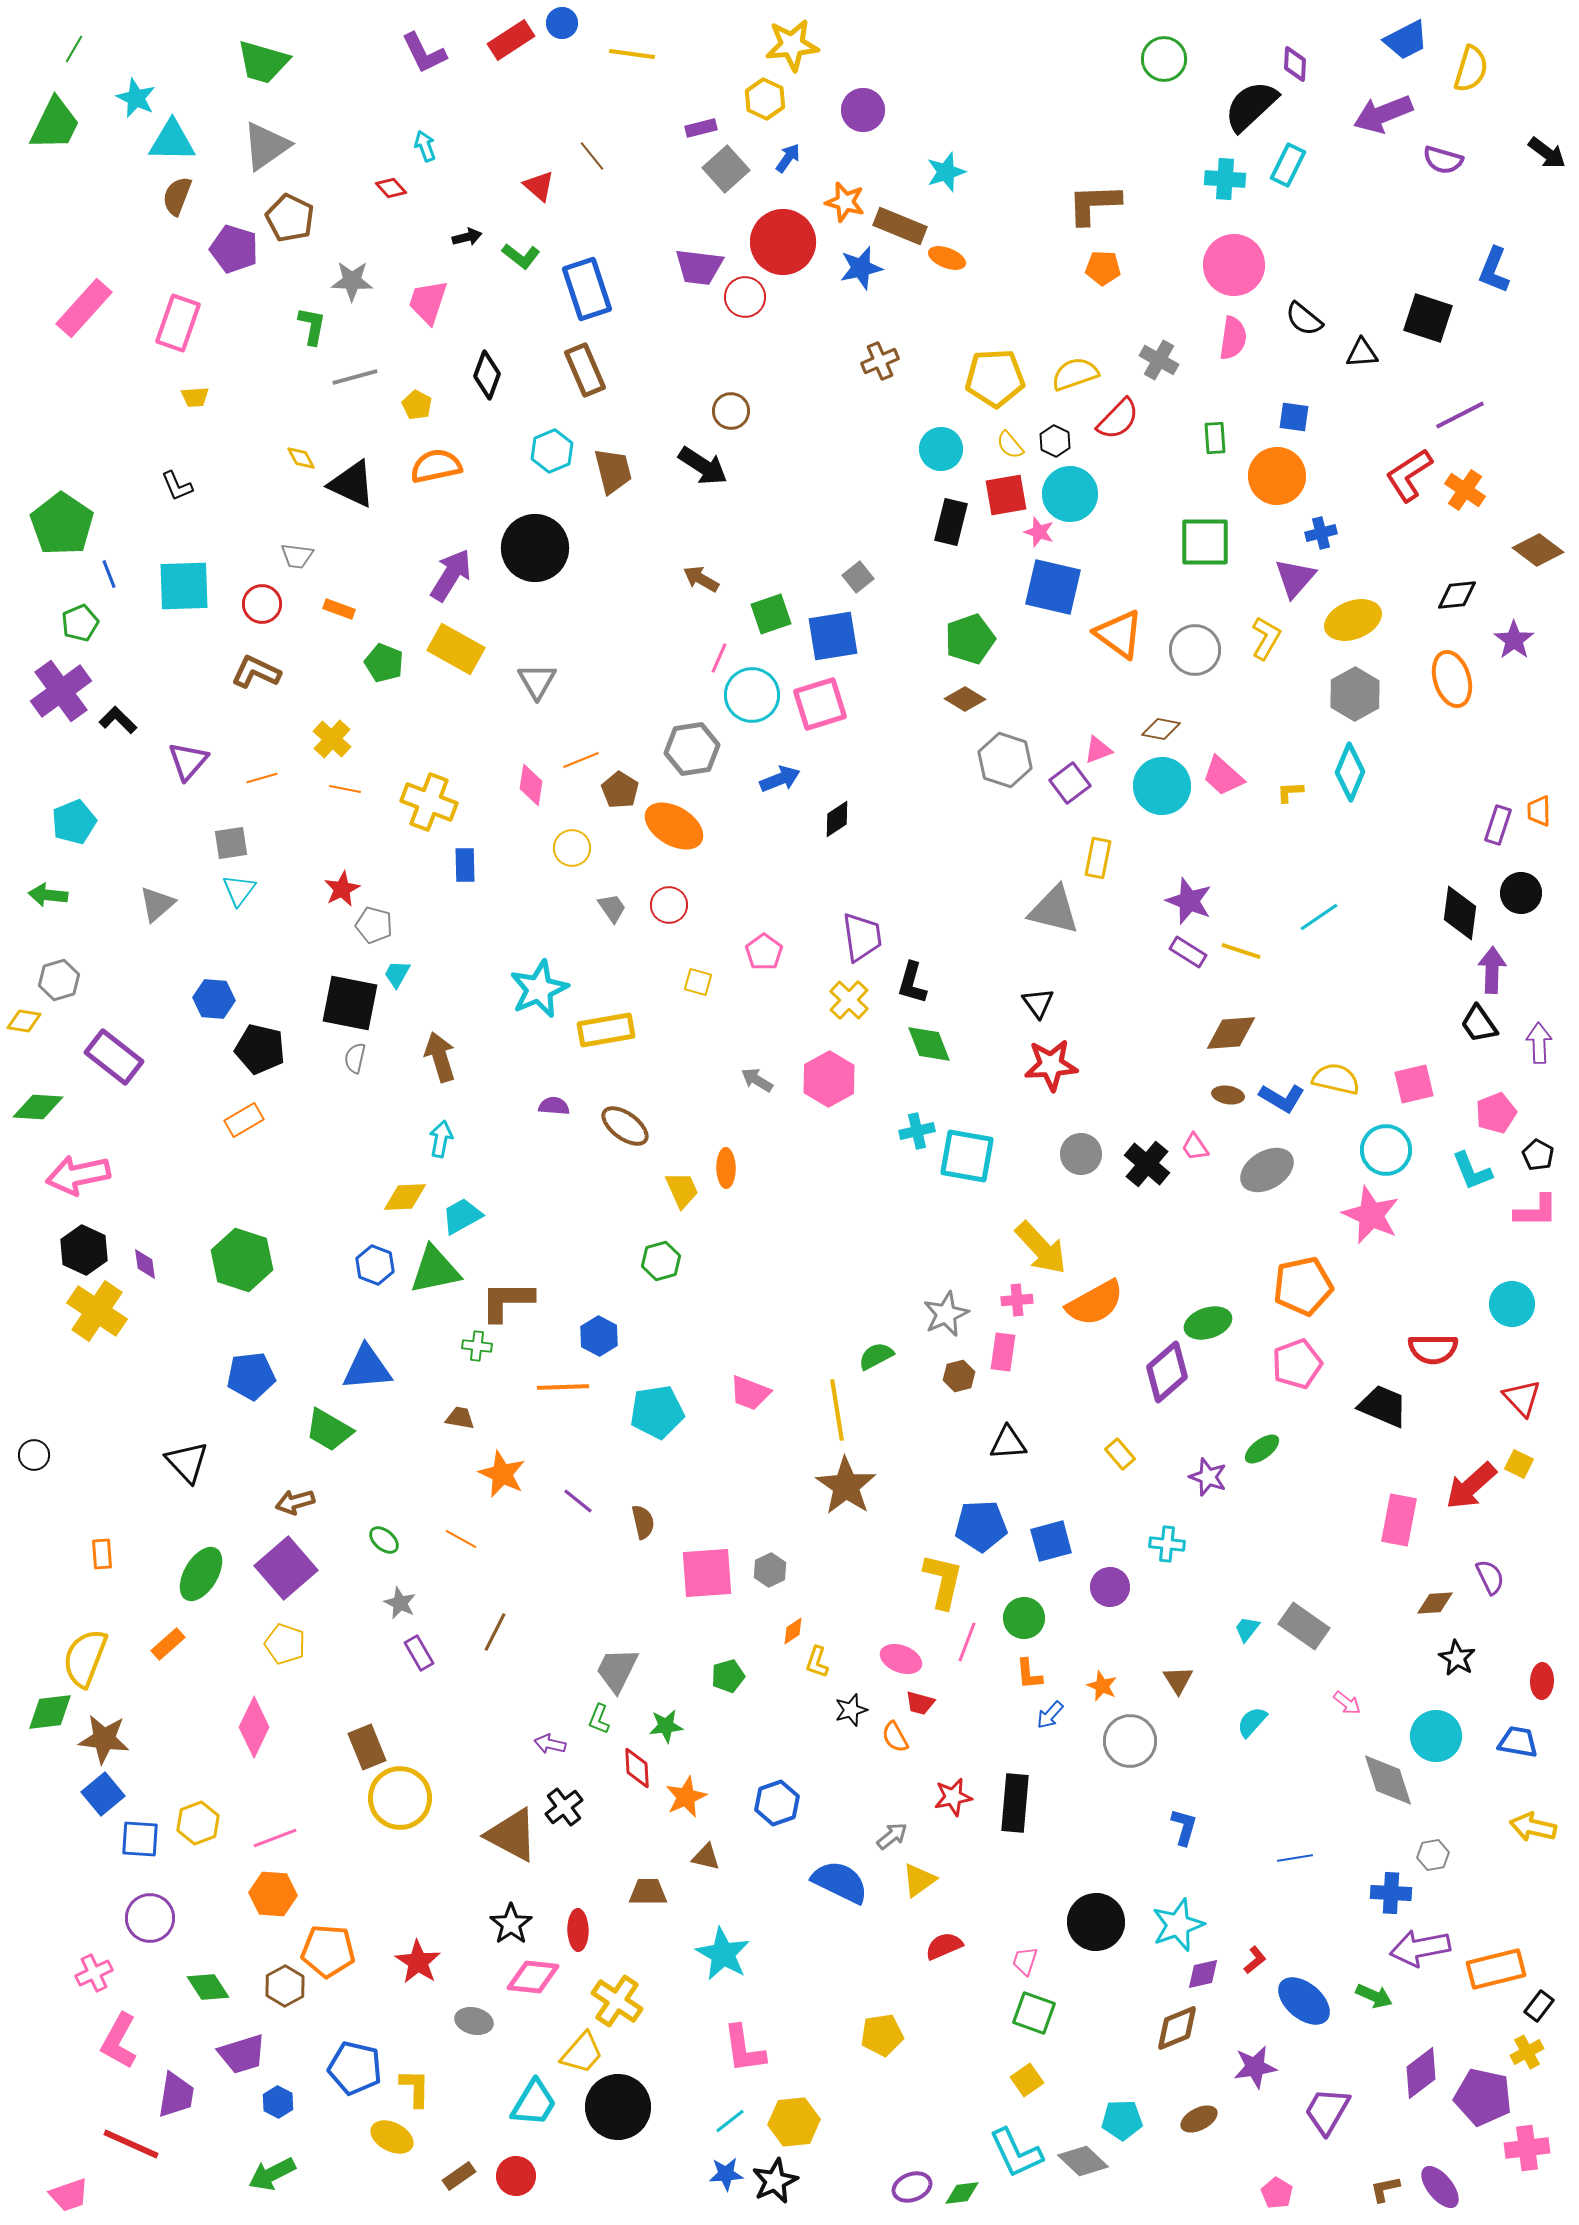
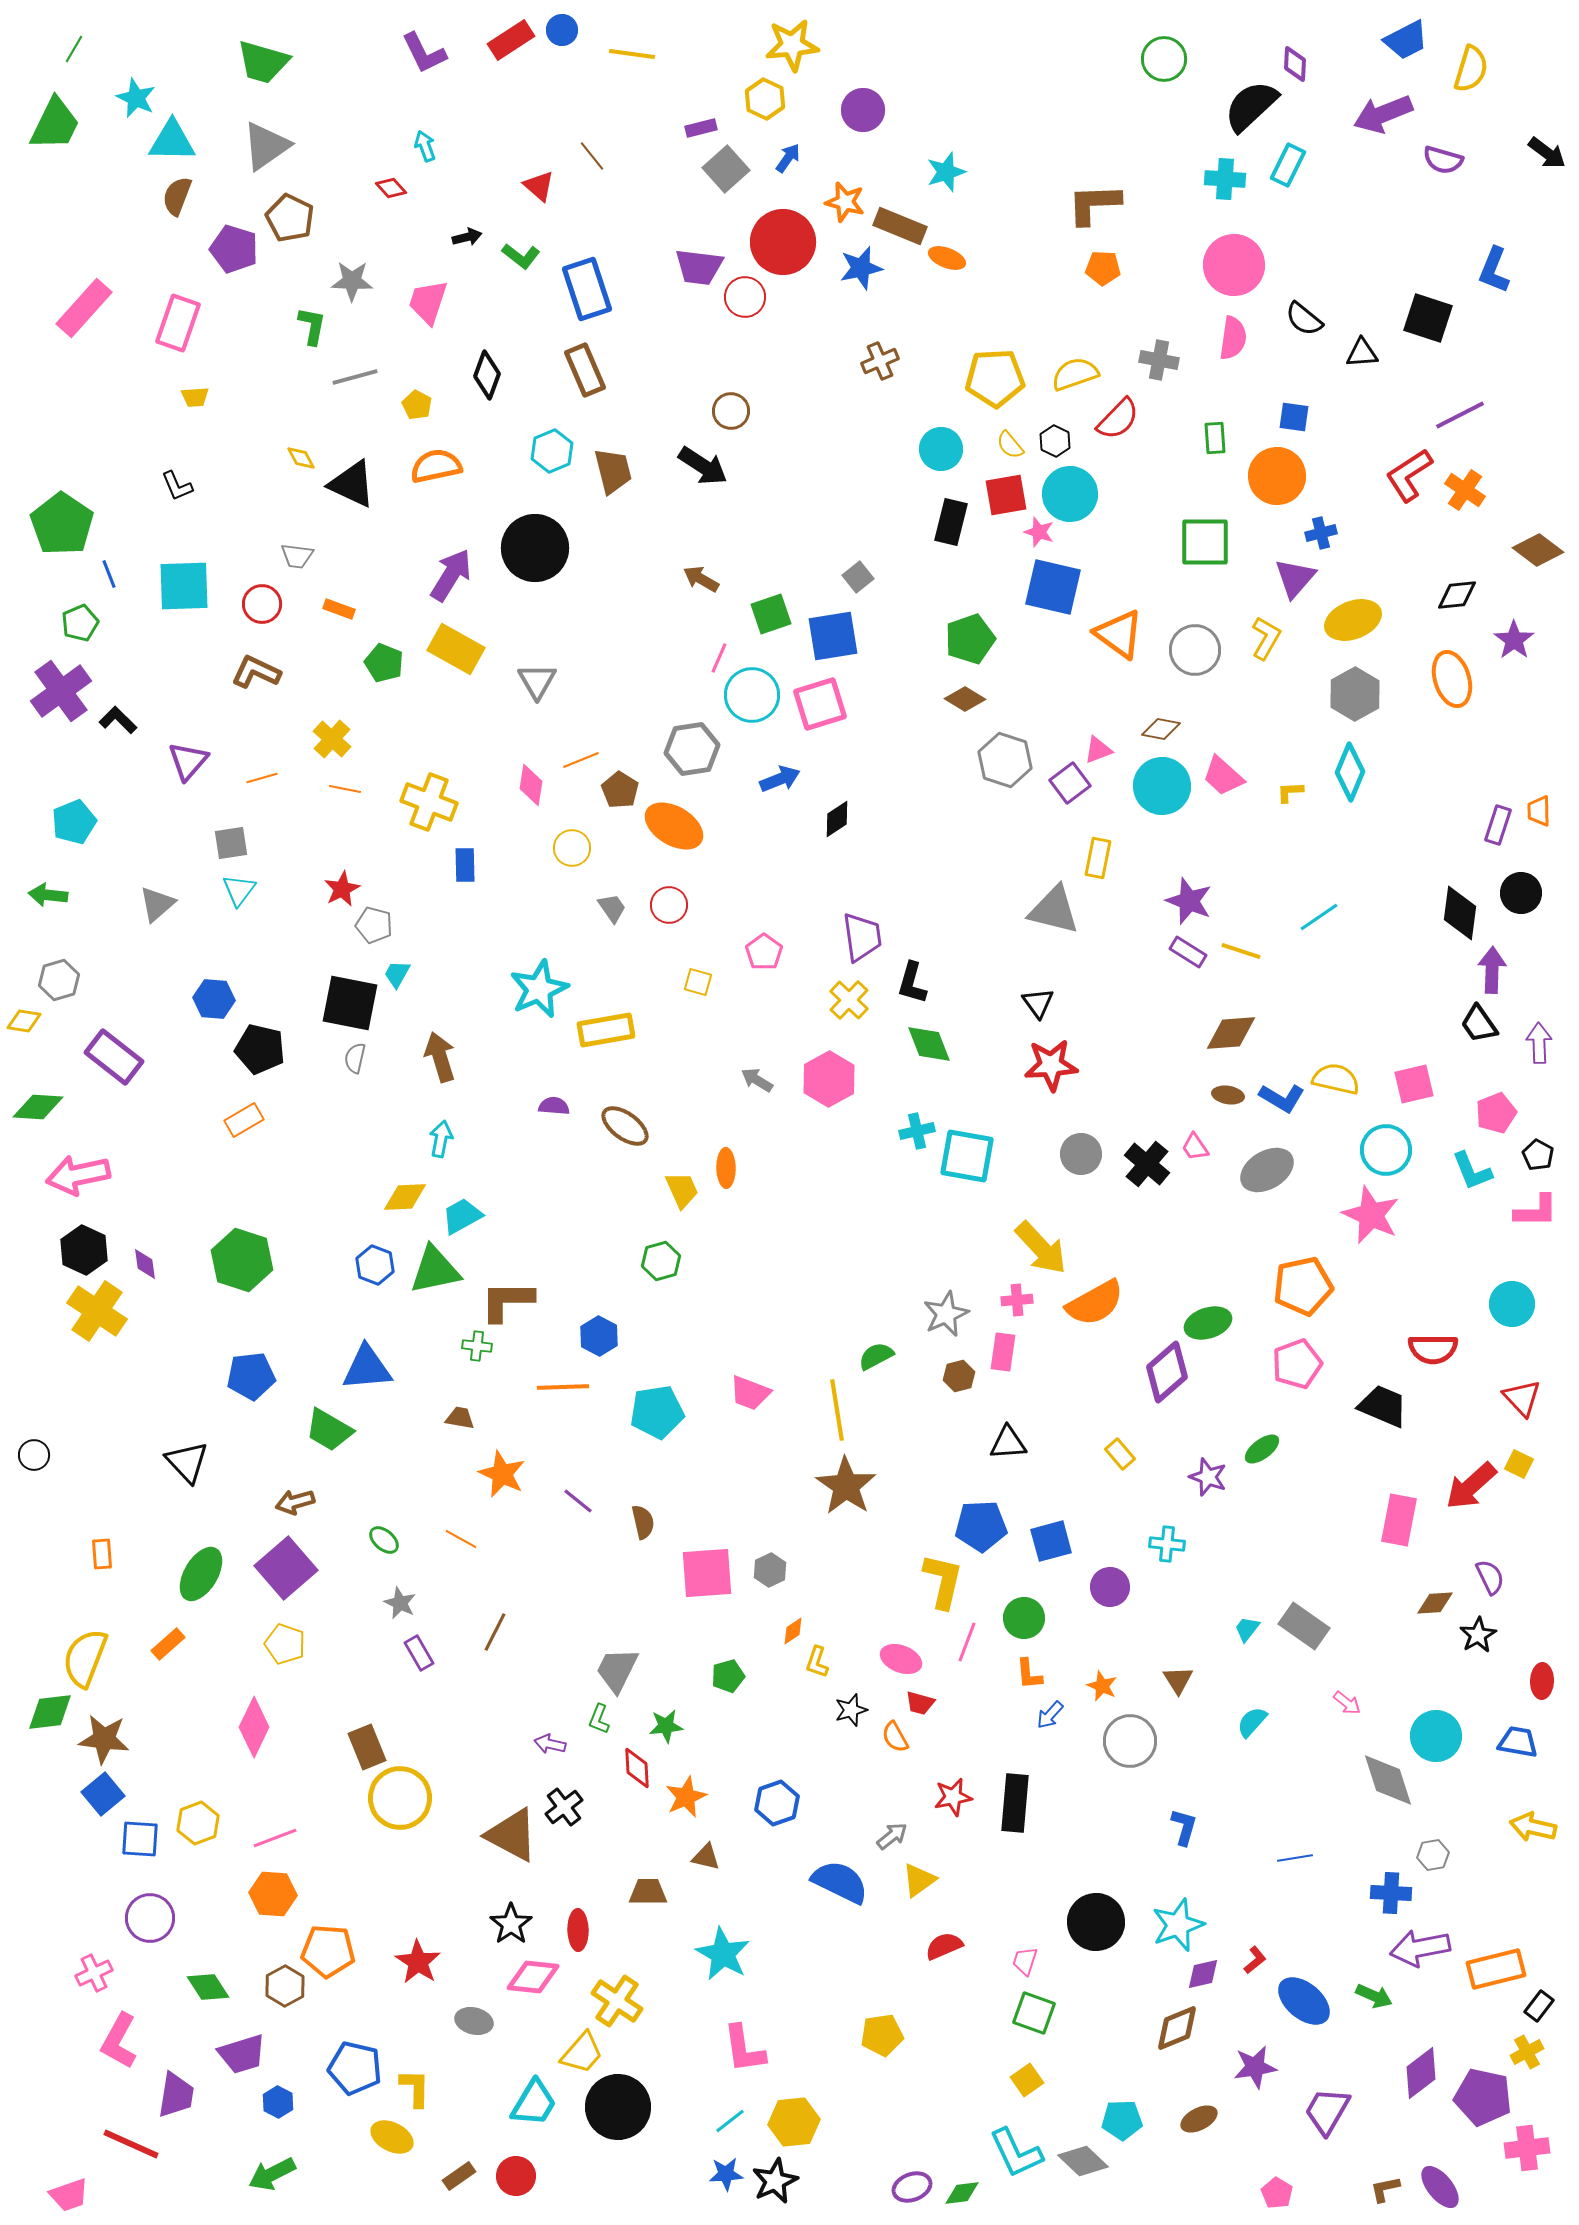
blue circle at (562, 23): moved 7 px down
gray cross at (1159, 360): rotated 18 degrees counterclockwise
black star at (1457, 1658): moved 21 px right, 23 px up; rotated 12 degrees clockwise
